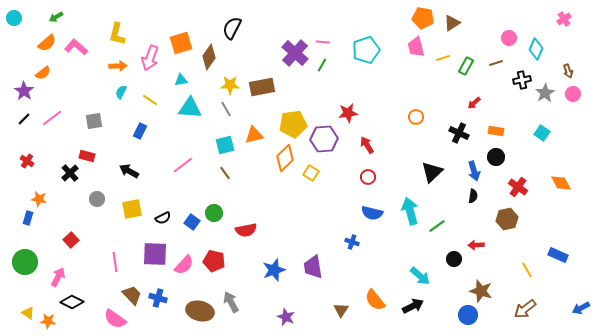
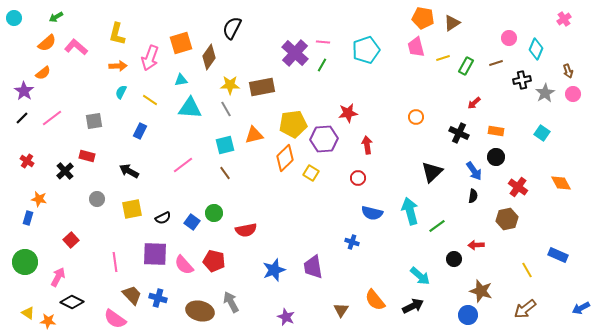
black line at (24, 119): moved 2 px left, 1 px up
red arrow at (367, 145): rotated 24 degrees clockwise
blue arrow at (474, 171): rotated 18 degrees counterclockwise
black cross at (70, 173): moved 5 px left, 2 px up
red circle at (368, 177): moved 10 px left, 1 px down
pink semicircle at (184, 265): rotated 95 degrees clockwise
